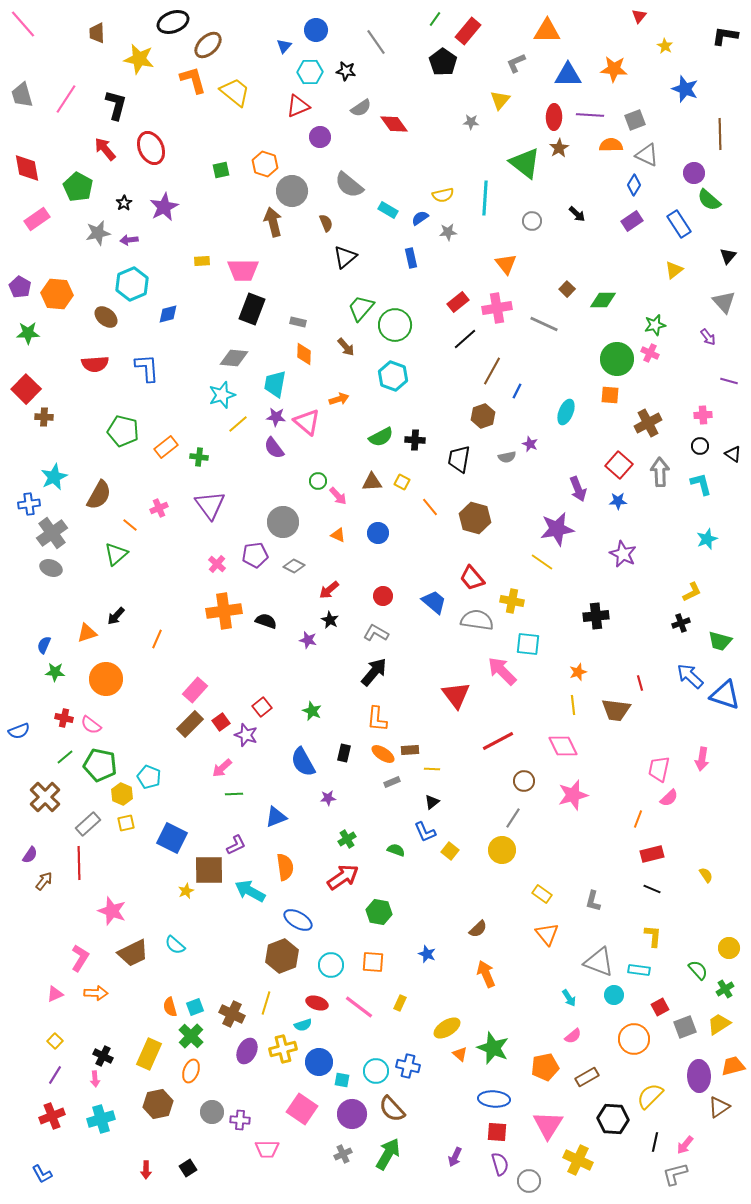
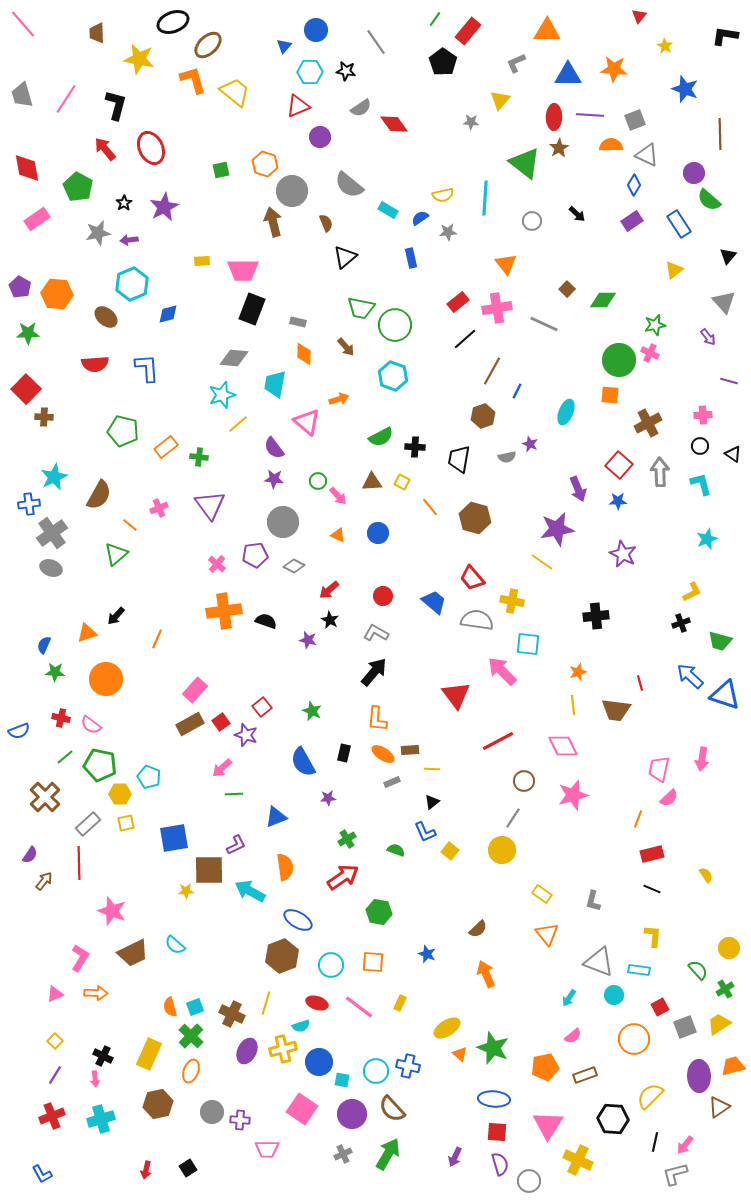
green trapezoid at (361, 308): rotated 120 degrees counterclockwise
green circle at (617, 359): moved 2 px right, 1 px down
purple star at (276, 417): moved 2 px left, 62 px down
black cross at (415, 440): moved 7 px down
red cross at (64, 718): moved 3 px left
brown rectangle at (190, 724): rotated 16 degrees clockwise
yellow hexagon at (122, 794): moved 2 px left; rotated 25 degrees counterclockwise
blue square at (172, 838): moved 2 px right; rotated 36 degrees counterclockwise
yellow star at (186, 891): rotated 21 degrees clockwise
cyan arrow at (569, 998): rotated 66 degrees clockwise
cyan semicircle at (303, 1025): moved 2 px left, 1 px down
brown rectangle at (587, 1077): moved 2 px left, 2 px up; rotated 10 degrees clockwise
red arrow at (146, 1170): rotated 12 degrees clockwise
